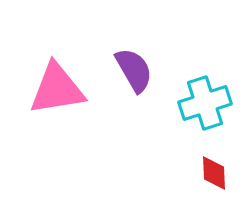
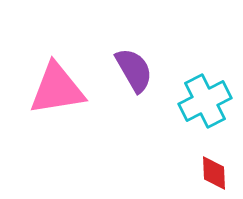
cyan cross: moved 2 px up; rotated 9 degrees counterclockwise
